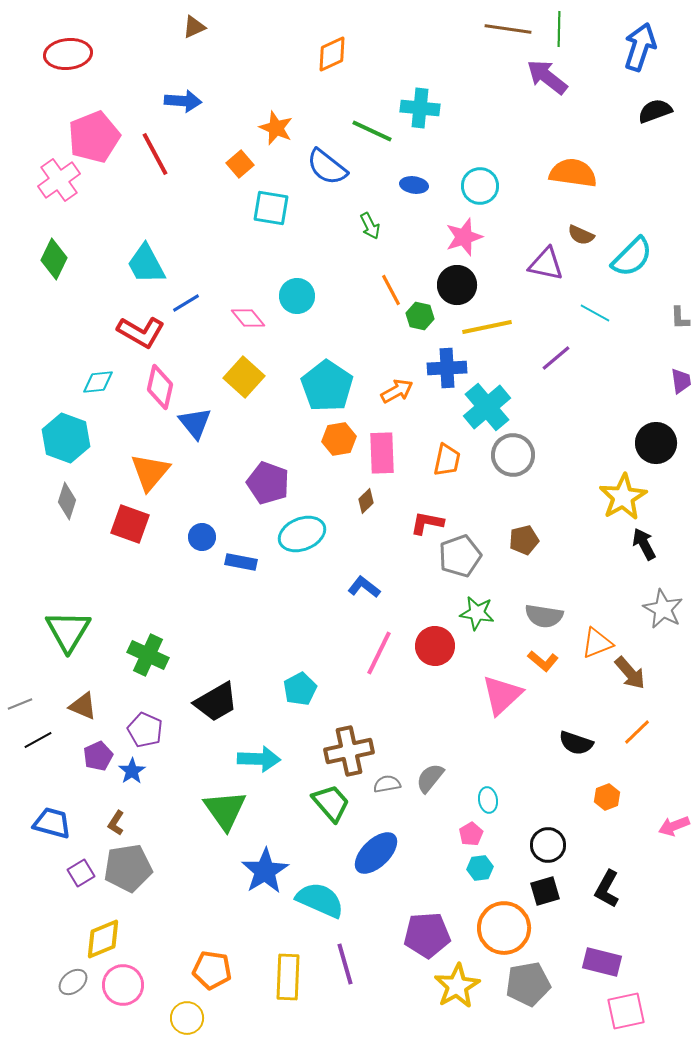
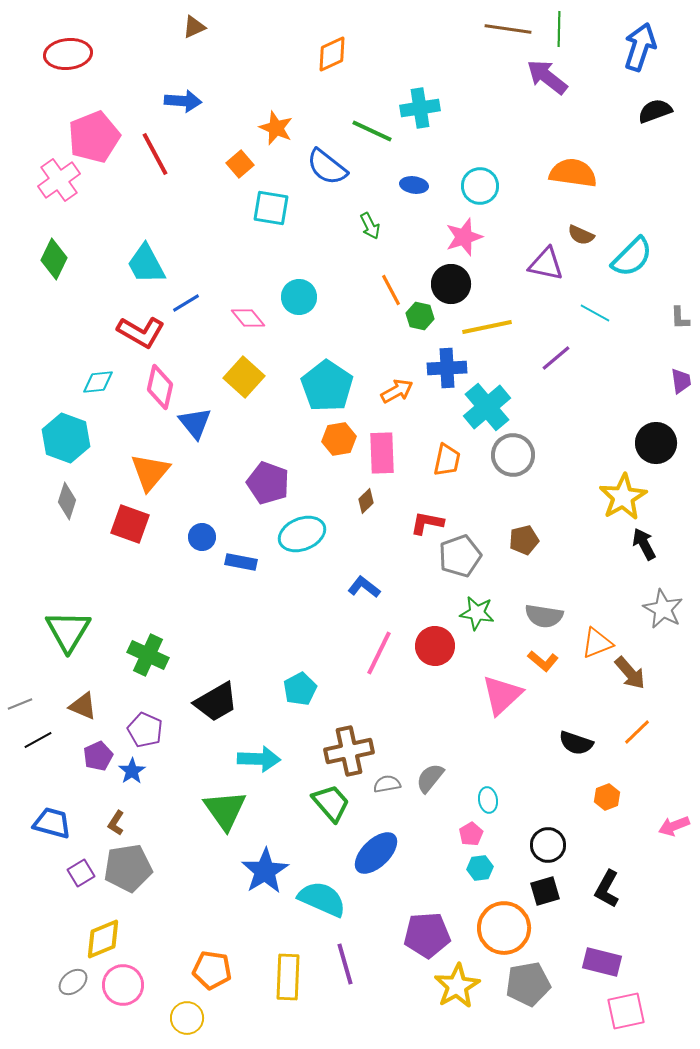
cyan cross at (420, 108): rotated 15 degrees counterclockwise
black circle at (457, 285): moved 6 px left, 1 px up
cyan circle at (297, 296): moved 2 px right, 1 px down
cyan semicircle at (320, 900): moved 2 px right, 1 px up
